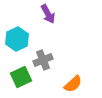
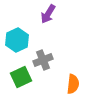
purple arrow: rotated 60 degrees clockwise
cyan hexagon: moved 1 px down
orange semicircle: rotated 42 degrees counterclockwise
